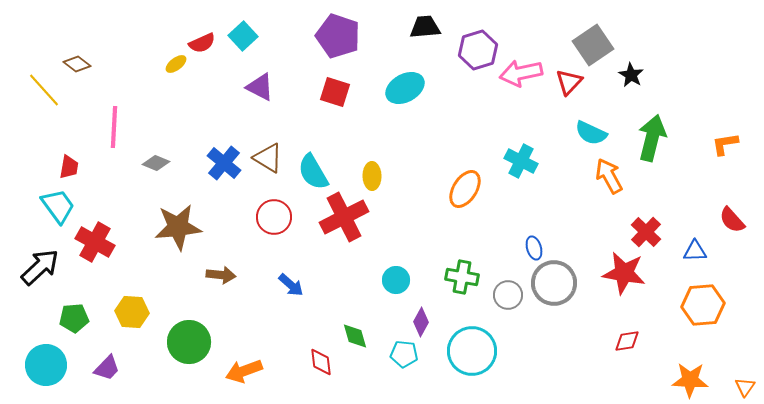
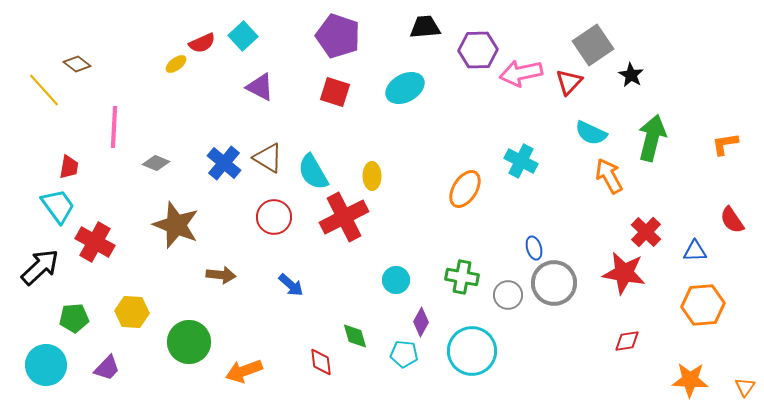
purple hexagon at (478, 50): rotated 15 degrees clockwise
red semicircle at (732, 220): rotated 8 degrees clockwise
brown star at (178, 227): moved 2 px left, 2 px up; rotated 27 degrees clockwise
